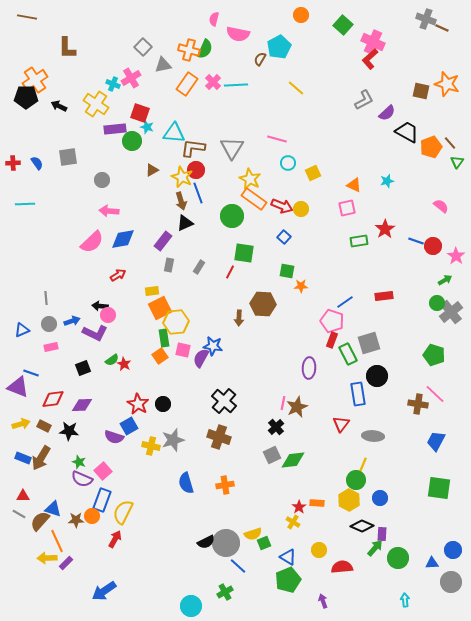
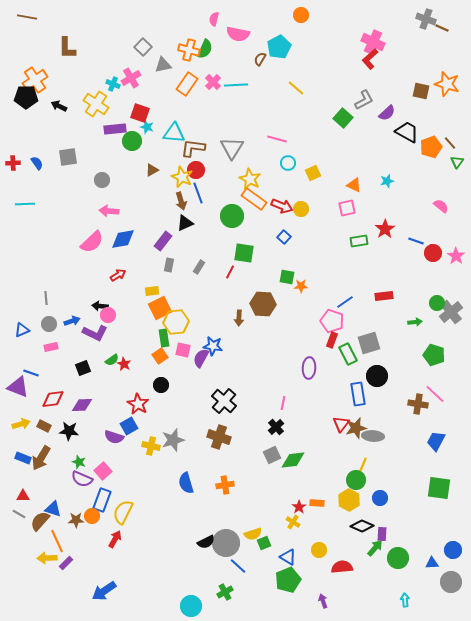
green square at (343, 25): moved 93 px down
red circle at (433, 246): moved 7 px down
green square at (287, 271): moved 6 px down
green arrow at (445, 280): moved 30 px left, 42 px down; rotated 24 degrees clockwise
black circle at (163, 404): moved 2 px left, 19 px up
brown star at (297, 407): moved 59 px right, 21 px down; rotated 10 degrees clockwise
